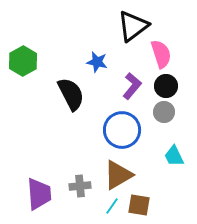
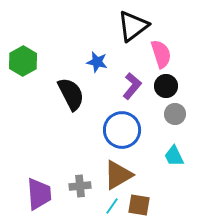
gray circle: moved 11 px right, 2 px down
